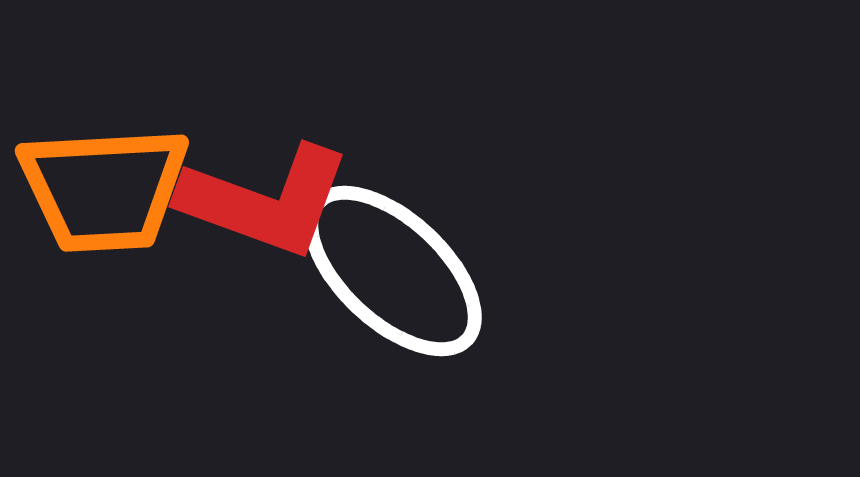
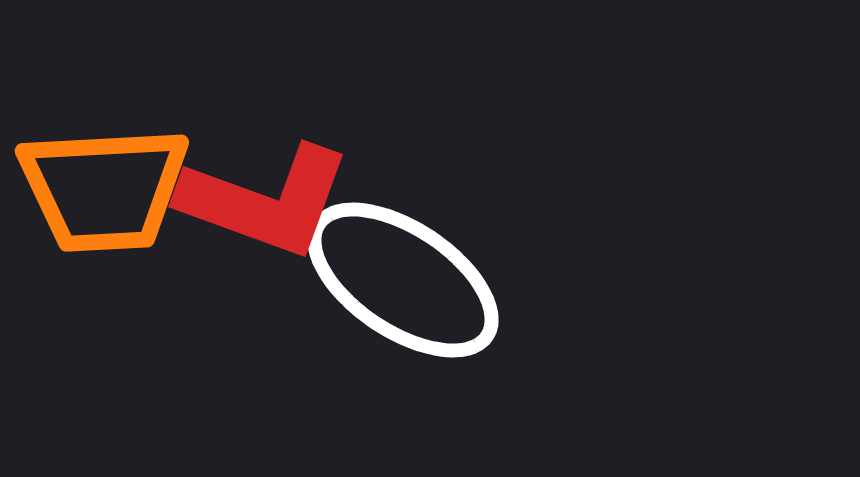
white ellipse: moved 10 px right, 9 px down; rotated 9 degrees counterclockwise
